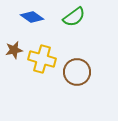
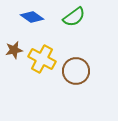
yellow cross: rotated 12 degrees clockwise
brown circle: moved 1 px left, 1 px up
